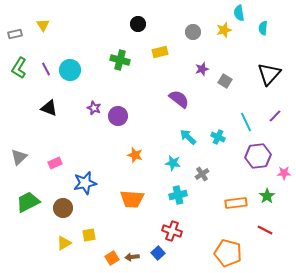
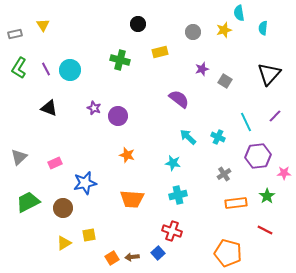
orange star at (135, 155): moved 8 px left
gray cross at (202, 174): moved 22 px right
